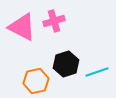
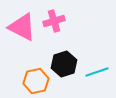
black hexagon: moved 2 px left
